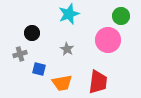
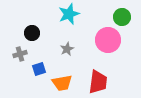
green circle: moved 1 px right, 1 px down
gray star: rotated 16 degrees clockwise
blue square: rotated 32 degrees counterclockwise
